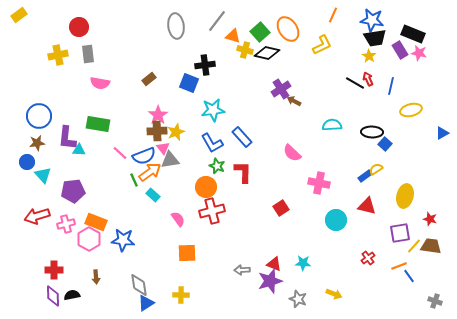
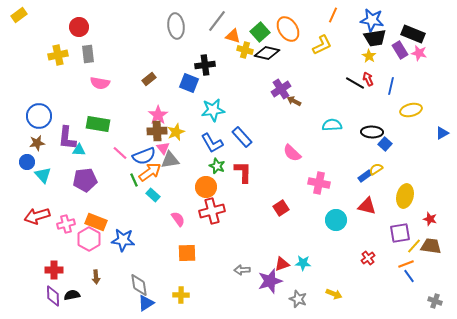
purple pentagon at (73, 191): moved 12 px right, 11 px up
red triangle at (274, 264): moved 8 px right; rotated 42 degrees counterclockwise
orange line at (399, 266): moved 7 px right, 2 px up
